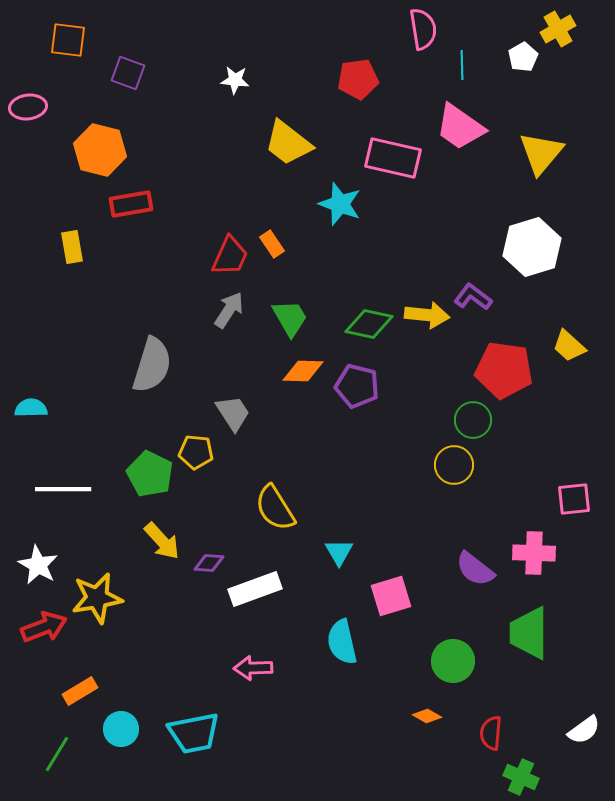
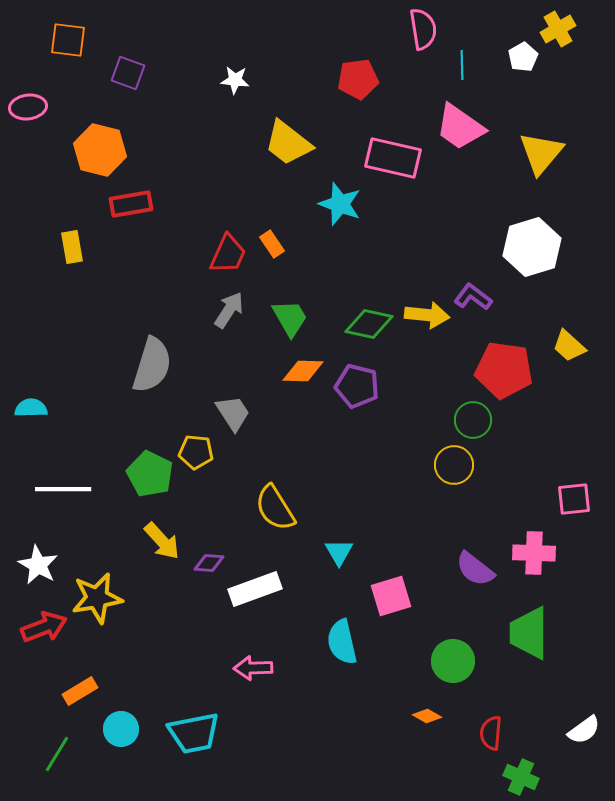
red trapezoid at (230, 256): moved 2 px left, 2 px up
